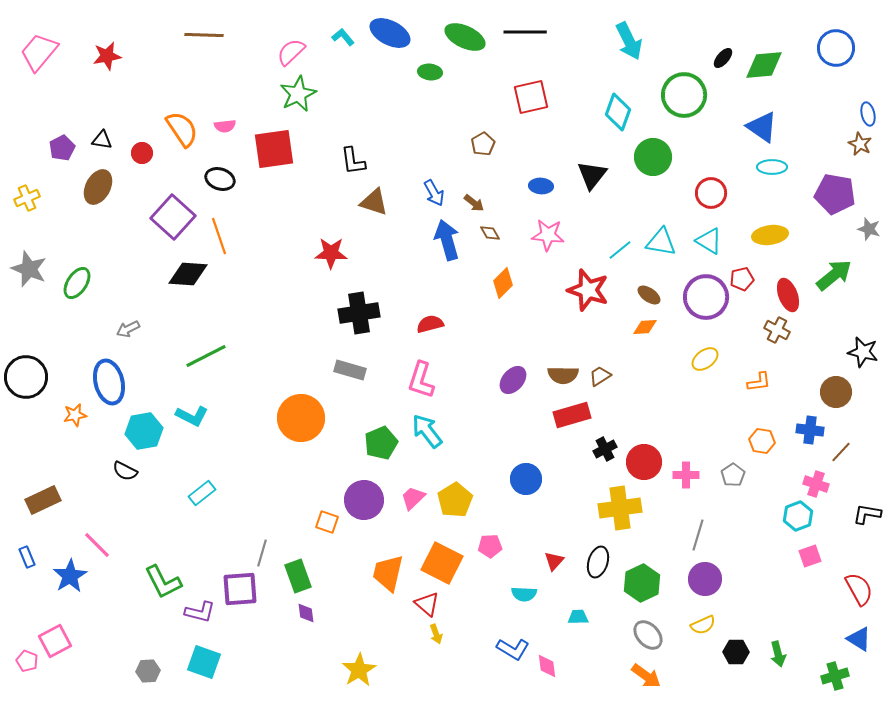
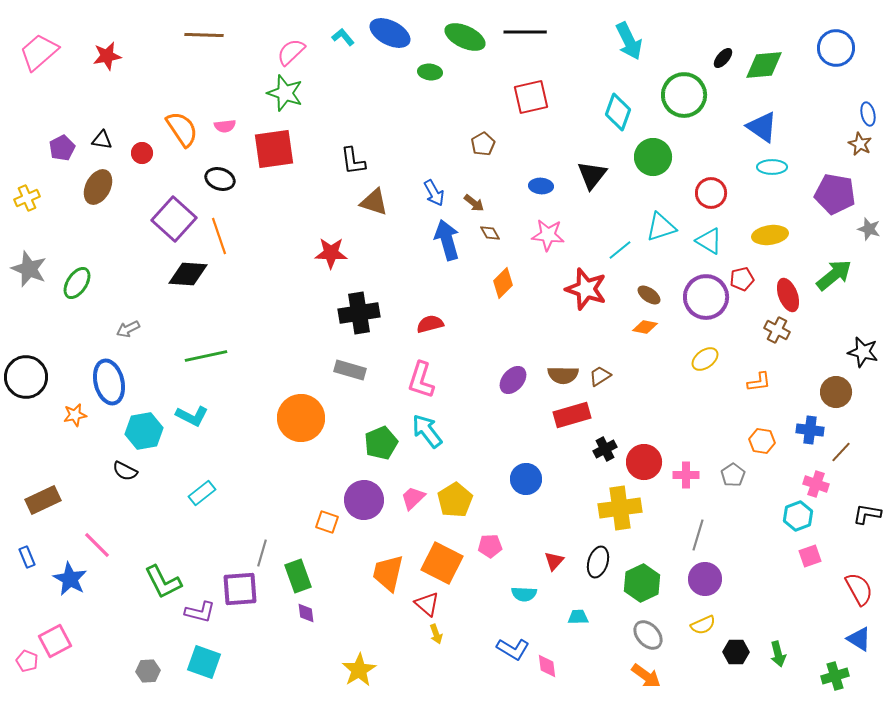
pink trapezoid at (39, 52): rotated 9 degrees clockwise
green star at (298, 94): moved 13 px left, 1 px up; rotated 27 degrees counterclockwise
purple square at (173, 217): moved 1 px right, 2 px down
cyan triangle at (661, 242): moved 15 px up; rotated 28 degrees counterclockwise
red star at (588, 290): moved 2 px left, 1 px up
orange diamond at (645, 327): rotated 15 degrees clockwise
green line at (206, 356): rotated 15 degrees clockwise
blue star at (70, 576): moved 3 px down; rotated 12 degrees counterclockwise
